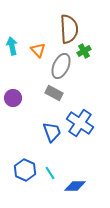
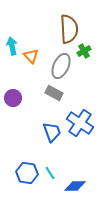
orange triangle: moved 7 px left, 6 px down
blue hexagon: moved 2 px right, 3 px down; rotated 15 degrees counterclockwise
